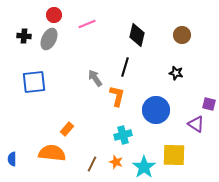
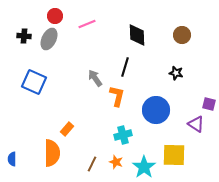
red circle: moved 1 px right, 1 px down
black diamond: rotated 15 degrees counterclockwise
blue square: rotated 30 degrees clockwise
orange semicircle: rotated 84 degrees clockwise
